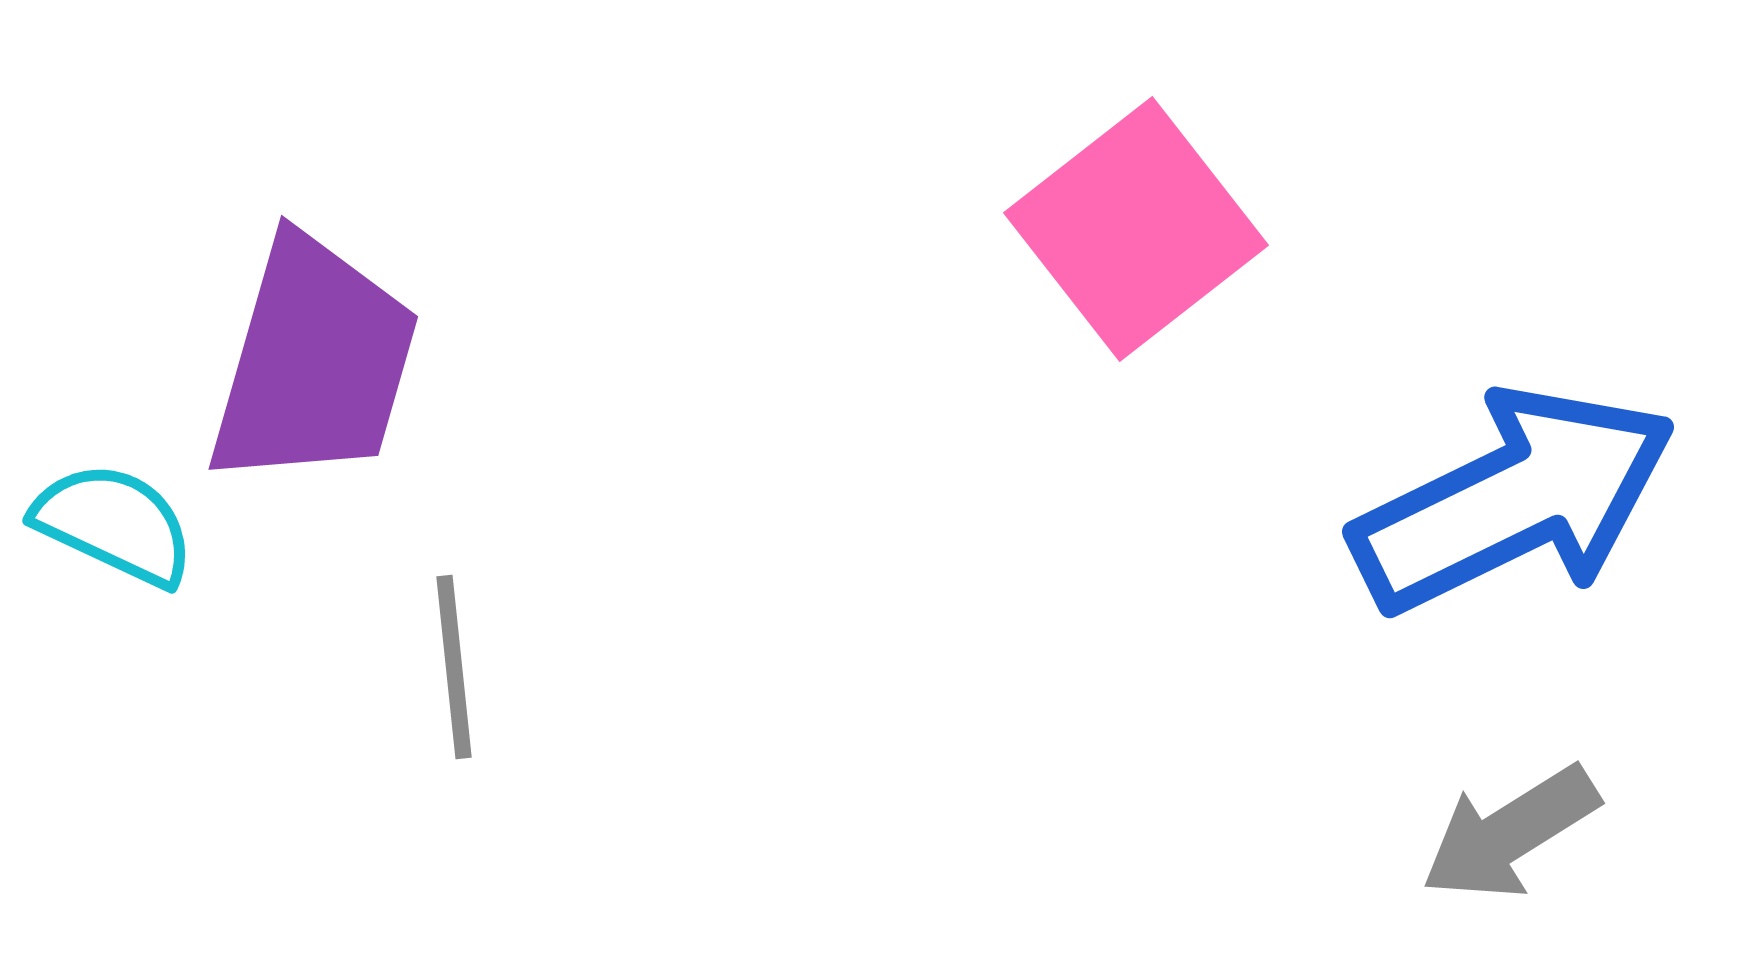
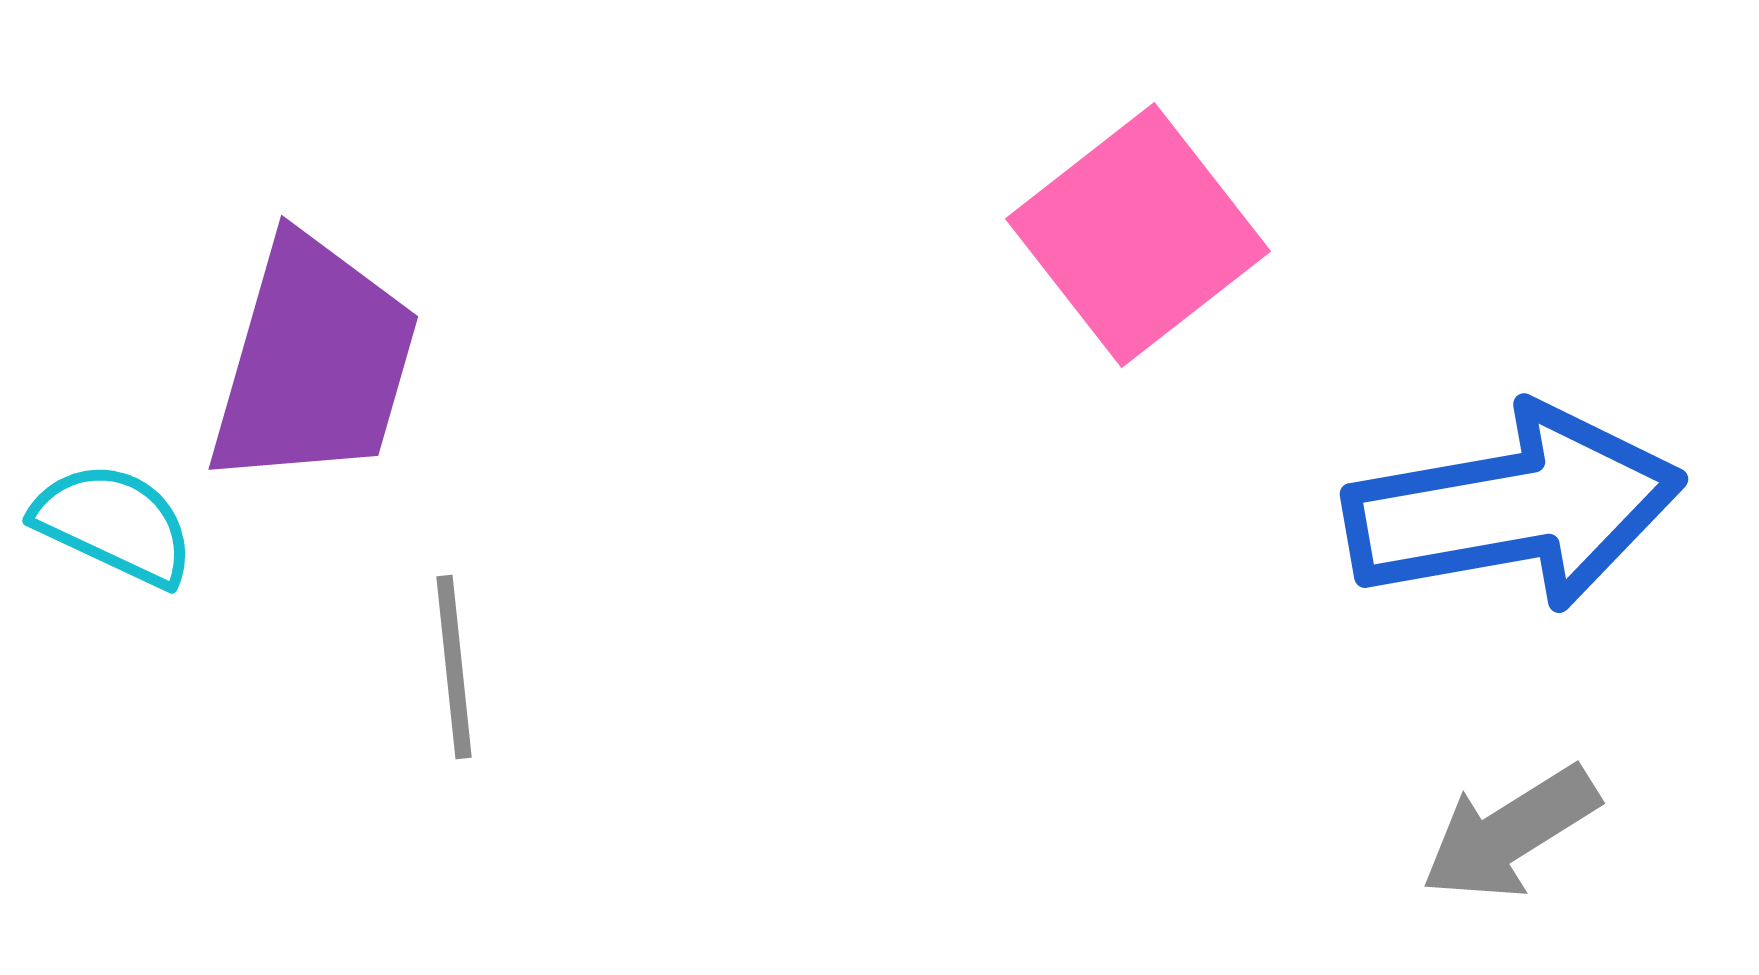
pink square: moved 2 px right, 6 px down
blue arrow: moved 8 px down; rotated 16 degrees clockwise
